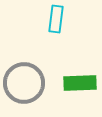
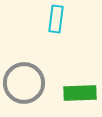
green rectangle: moved 10 px down
